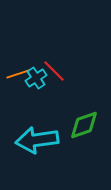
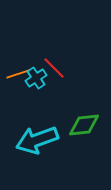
red line: moved 3 px up
green diamond: rotated 12 degrees clockwise
cyan arrow: rotated 12 degrees counterclockwise
